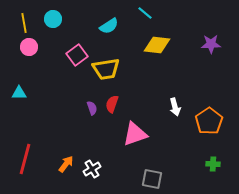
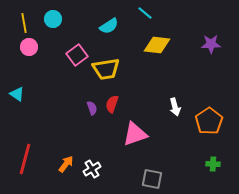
cyan triangle: moved 2 px left, 1 px down; rotated 35 degrees clockwise
